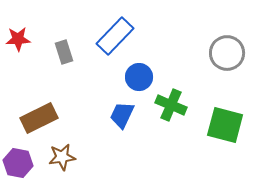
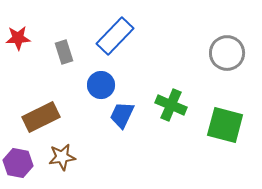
red star: moved 1 px up
blue circle: moved 38 px left, 8 px down
brown rectangle: moved 2 px right, 1 px up
